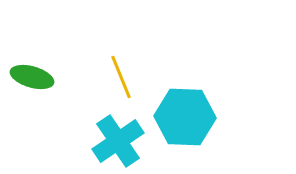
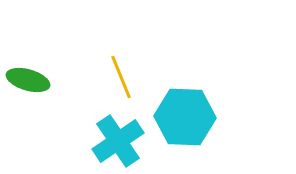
green ellipse: moved 4 px left, 3 px down
